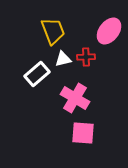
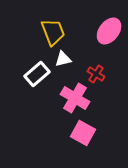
yellow trapezoid: moved 1 px down
red cross: moved 10 px right, 17 px down; rotated 36 degrees clockwise
pink square: rotated 25 degrees clockwise
